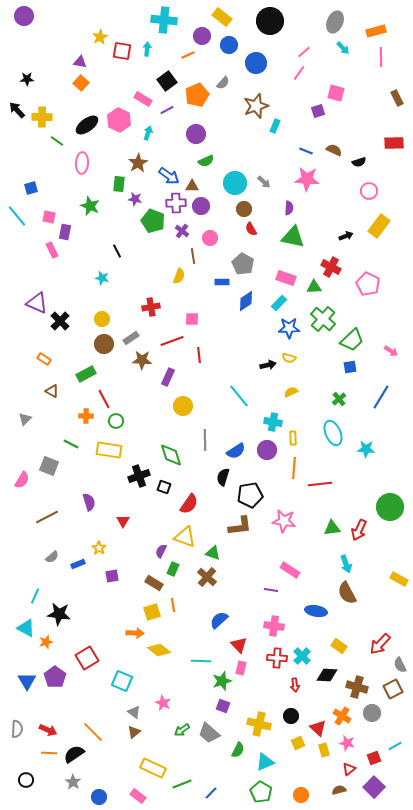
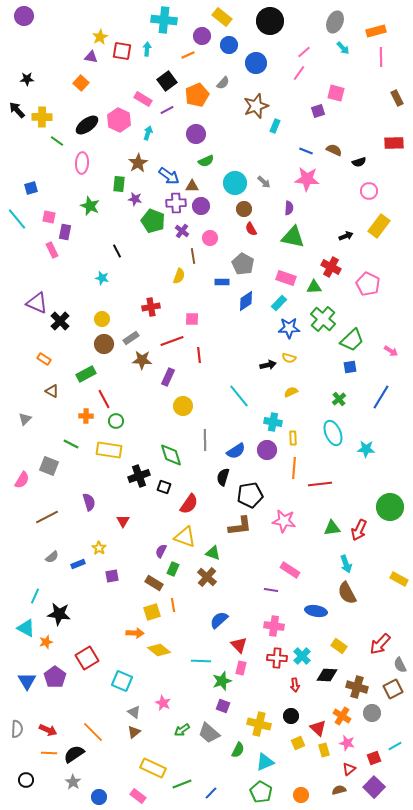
purple triangle at (80, 62): moved 11 px right, 5 px up
cyan line at (17, 216): moved 3 px down
